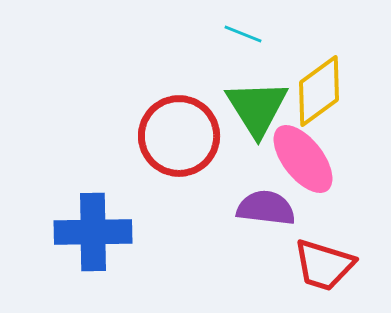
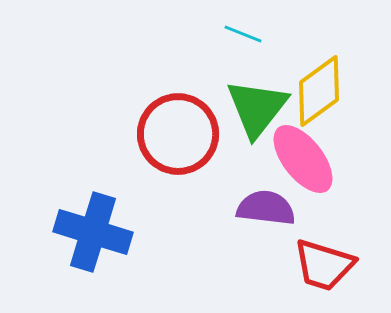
green triangle: rotated 10 degrees clockwise
red circle: moved 1 px left, 2 px up
blue cross: rotated 18 degrees clockwise
